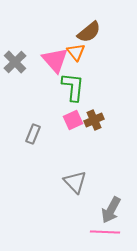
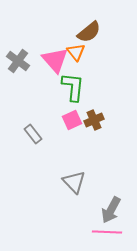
gray cross: moved 3 px right, 1 px up; rotated 10 degrees counterclockwise
pink square: moved 1 px left
gray rectangle: rotated 60 degrees counterclockwise
gray triangle: moved 1 px left
pink line: moved 2 px right
